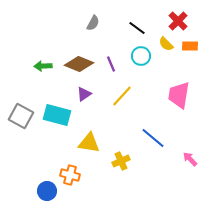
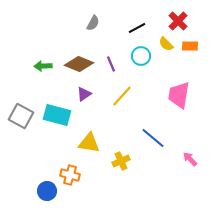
black line: rotated 66 degrees counterclockwise
